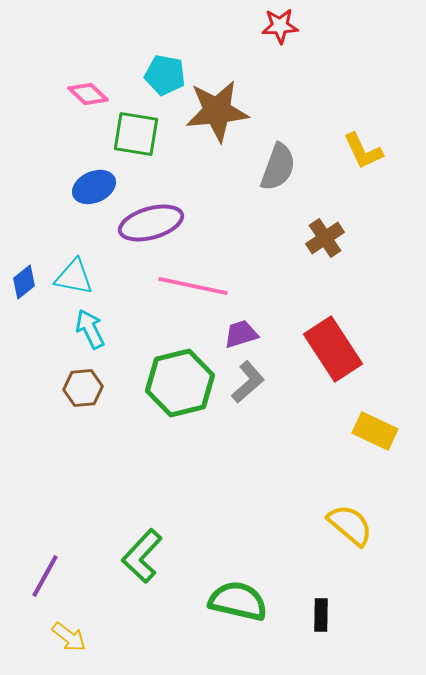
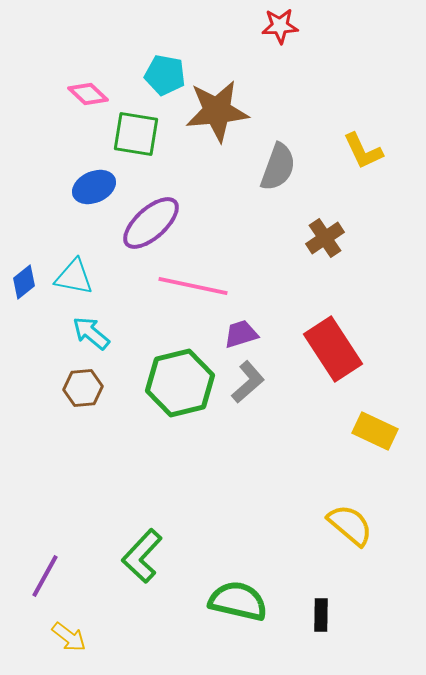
purple ellipse: rotated 26 degrees counterclockwise
cyan arrow: moved 1 px right, 4 px down; rotated 24 degrees counterclockwise
